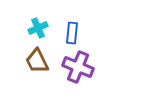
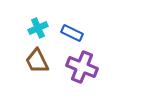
blue rectangle: rotated 70 degrees counterclockwise
purple cross: moved 4 px right
